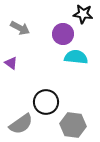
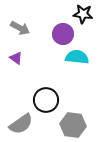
cyan semicircle: moved 1 px right
purple triangle: moved 5 px right, 5 px up
black circle: moved 2 px up
